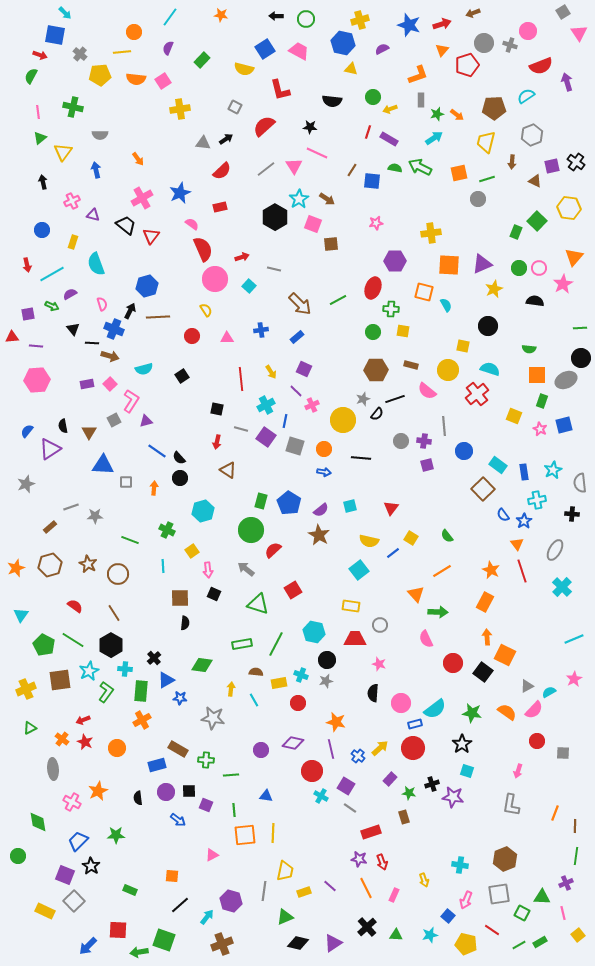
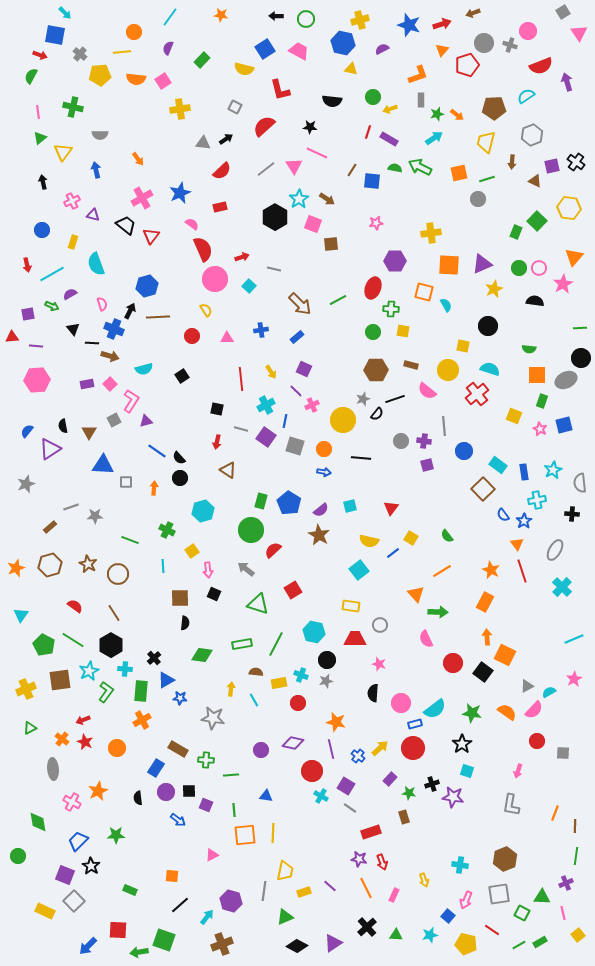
green diamond at (202, 665): moved 10 px up
blue rectangle at (157, 765): moved 1 px left, 3 px down; rotated 42 degrees counterclockwise
black diamond at (298, 943): moved 1 px left, 3 px down; rotated 15 degrees clockwise
